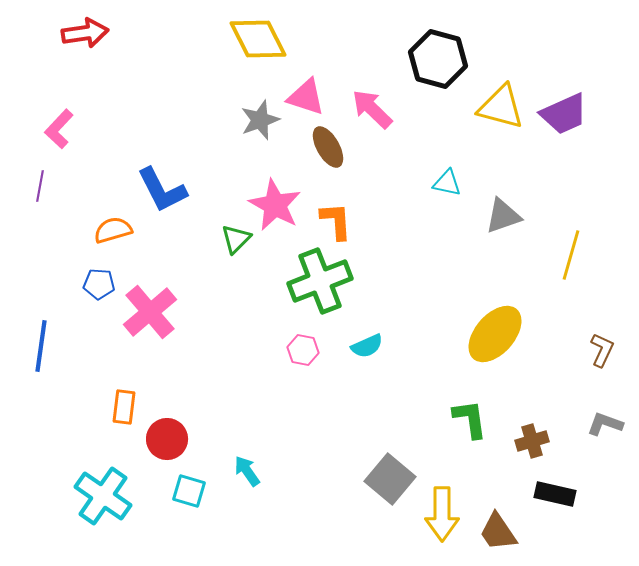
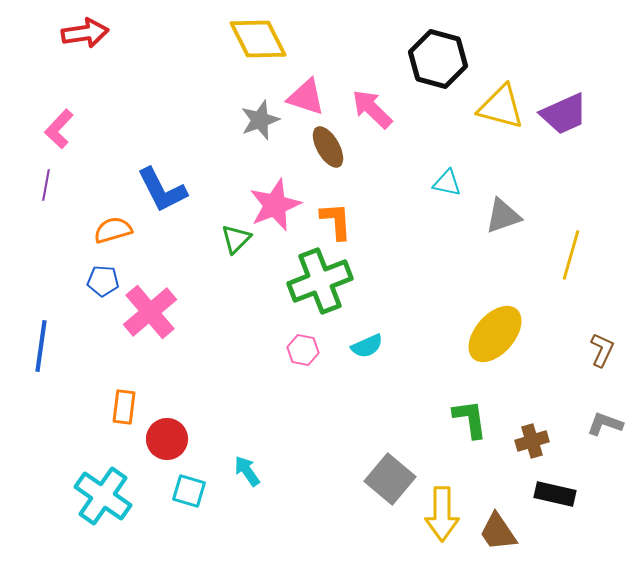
purple line: moved 6 px right, 1 px up
pink star: rotated 22 degrees clockwise
blue pentagon: moved 4 px right, 3 px up
